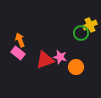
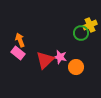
red triangle: rotated 24 degrees counterclockwise
